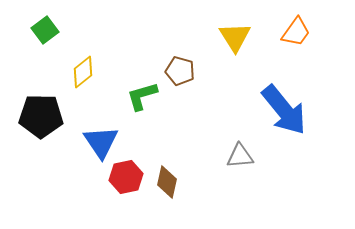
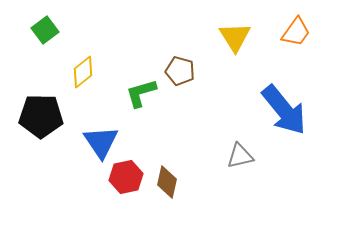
green L-shape: moved 1 px left, 3 px up
gray triangle: rotated 8 degrees counterclockwise
